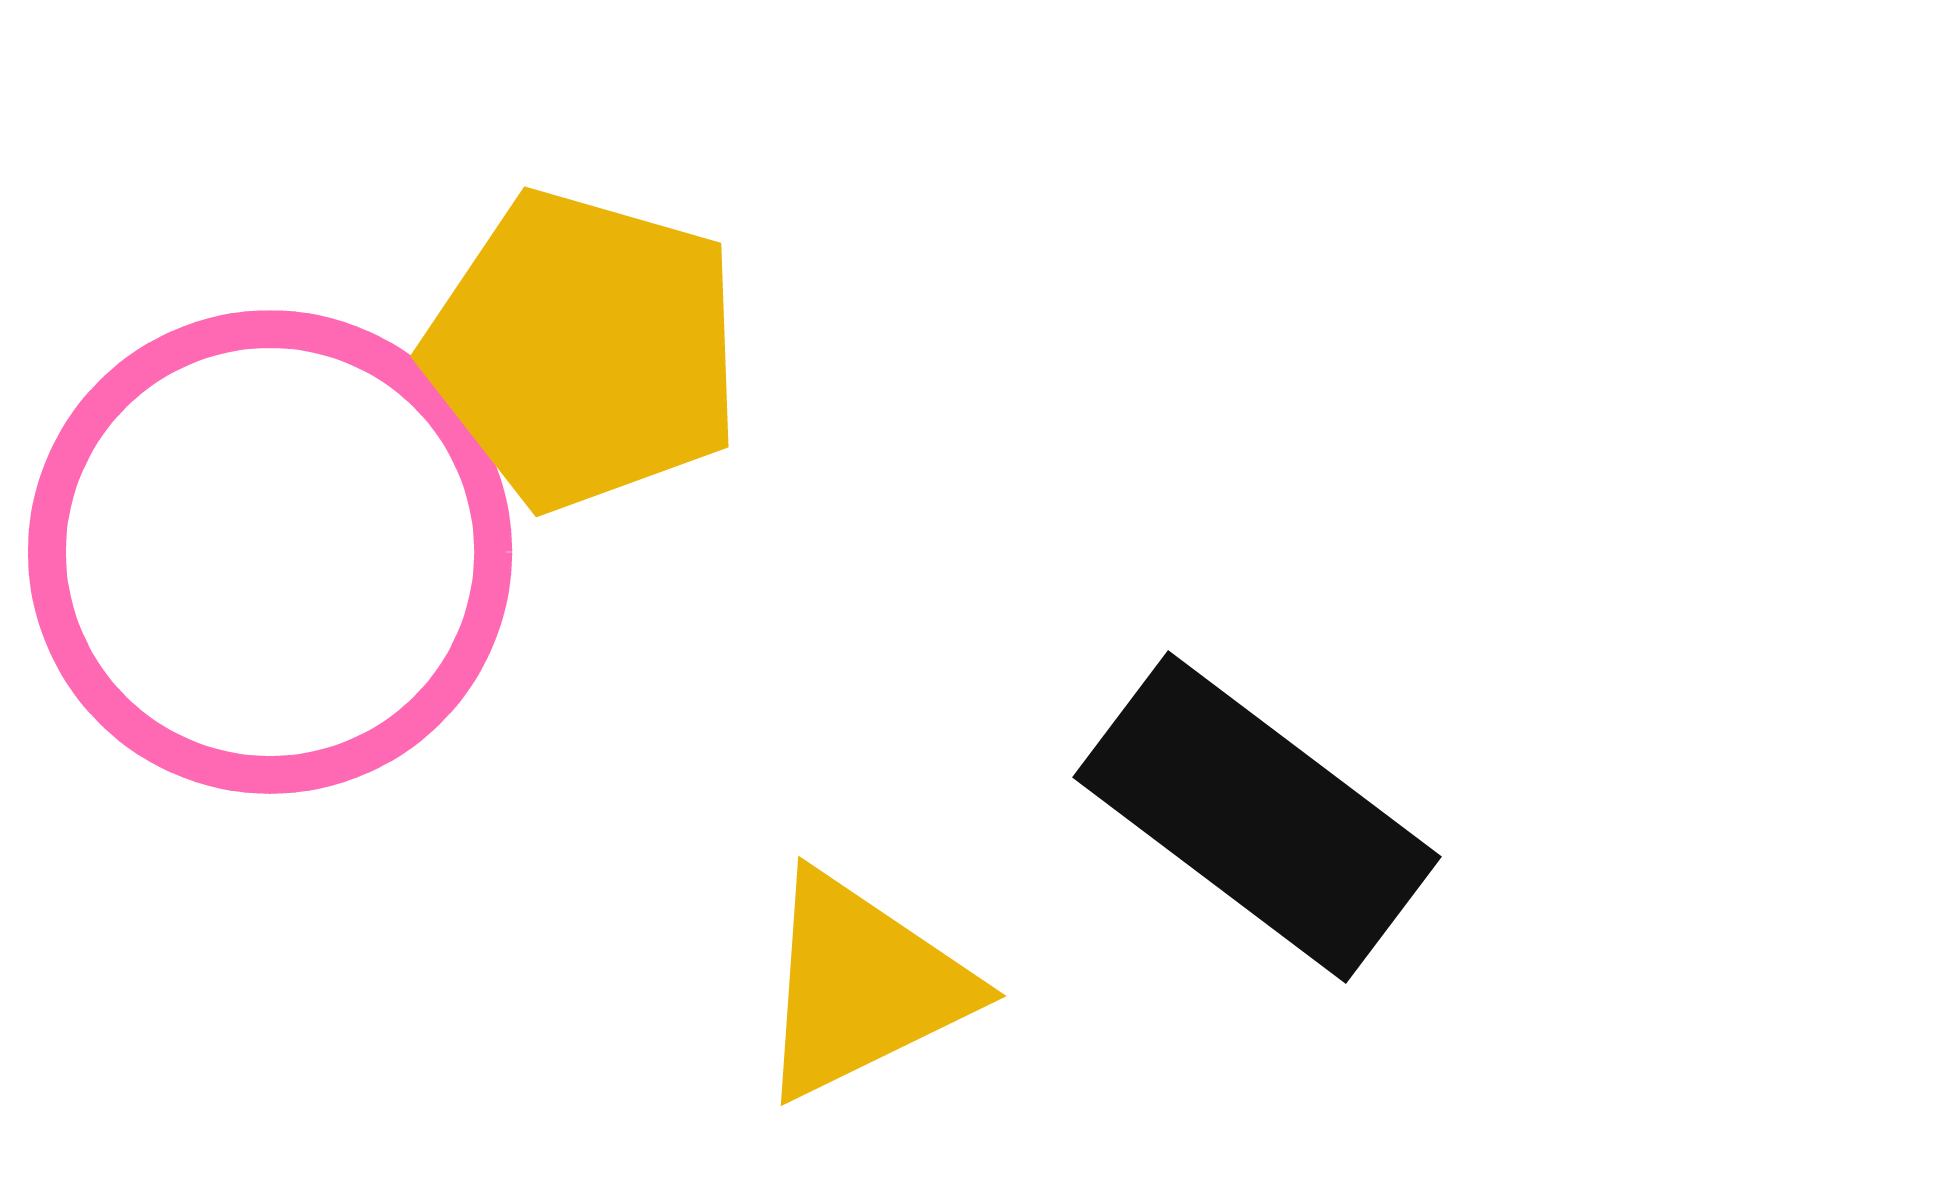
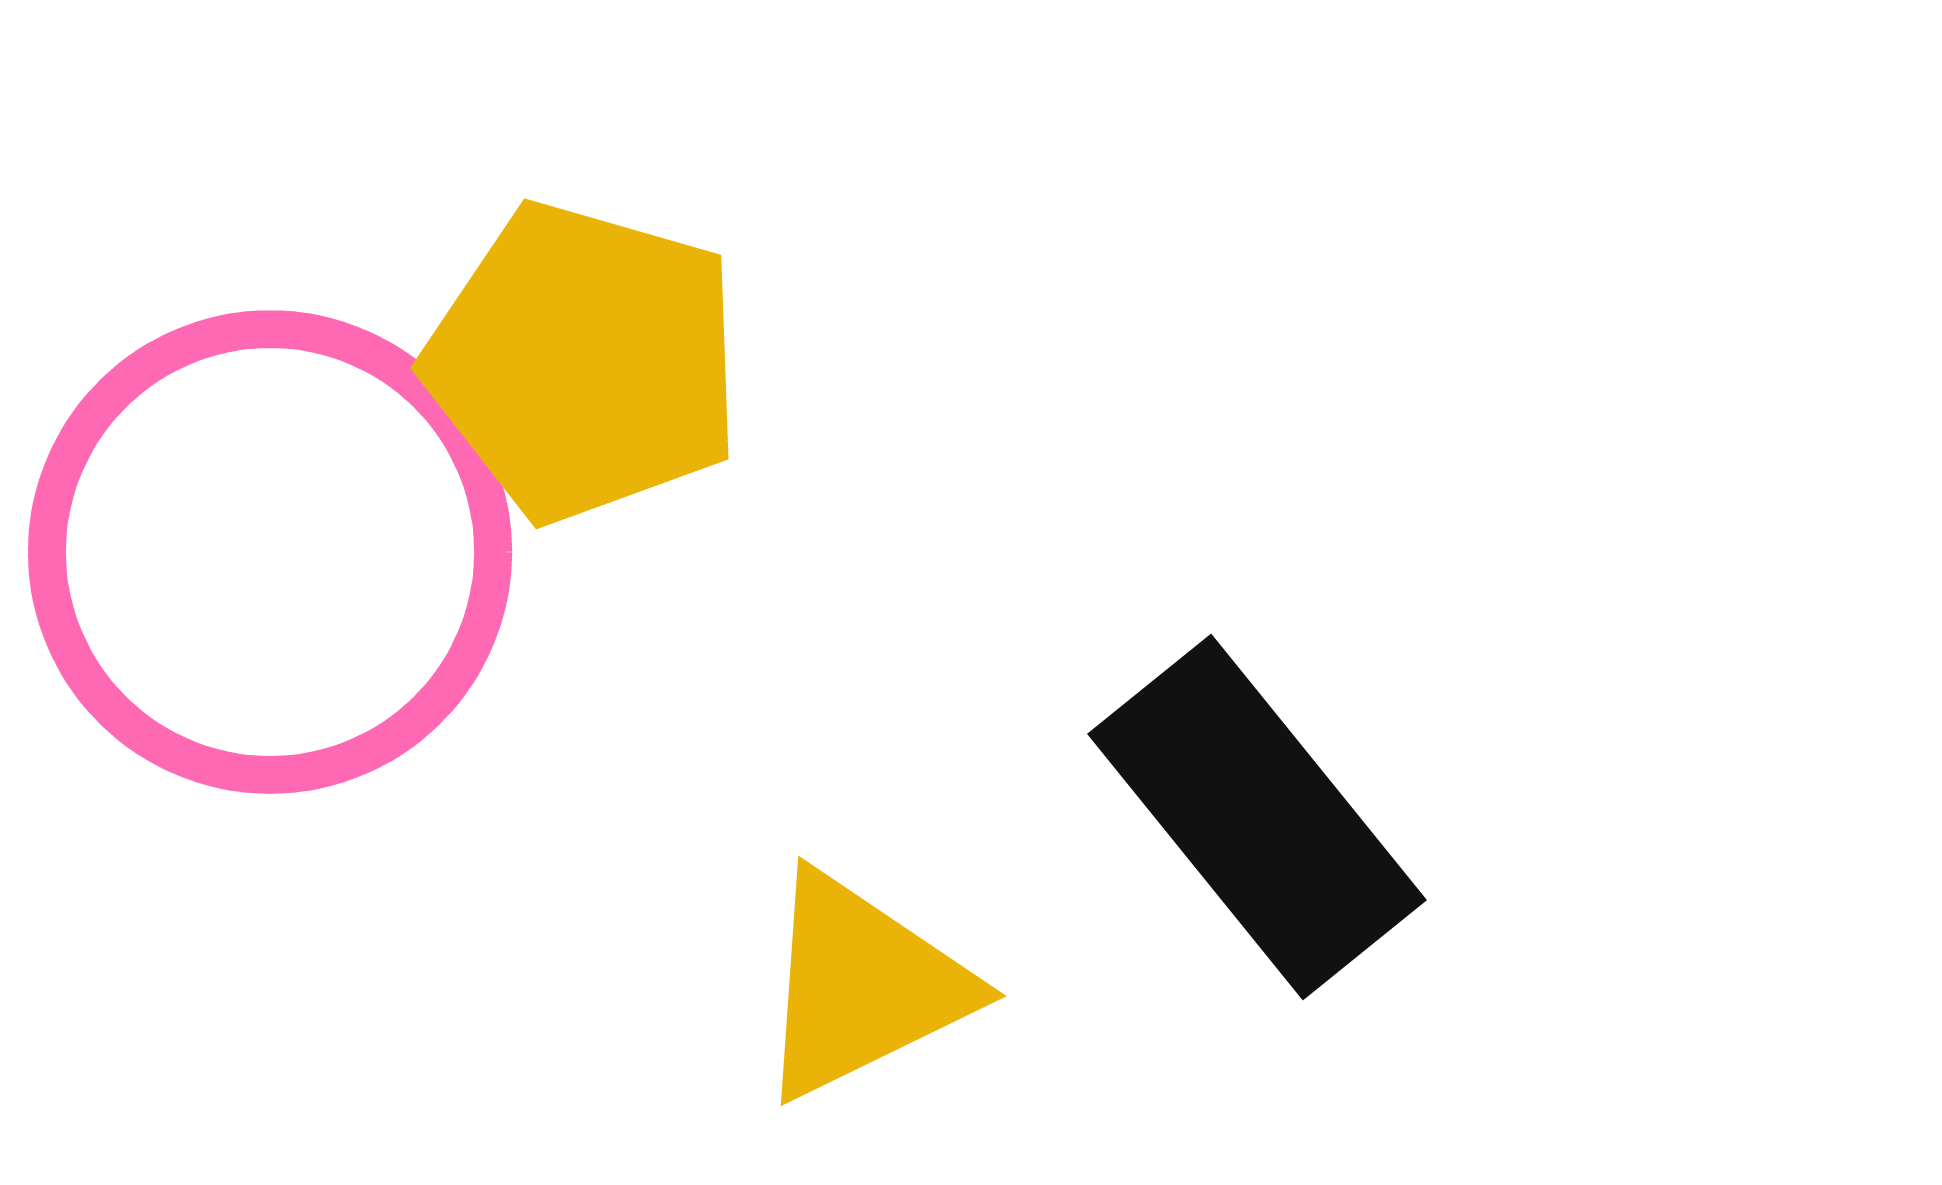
yellow pentagon: moved 12 px down
black rectangle: rotated 14 degrees clockwise
